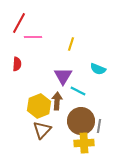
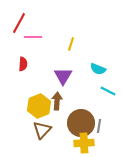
red semicircle: moved 6 px right
cyan line: moved 30 px right
brown circle: moved 2 px down
